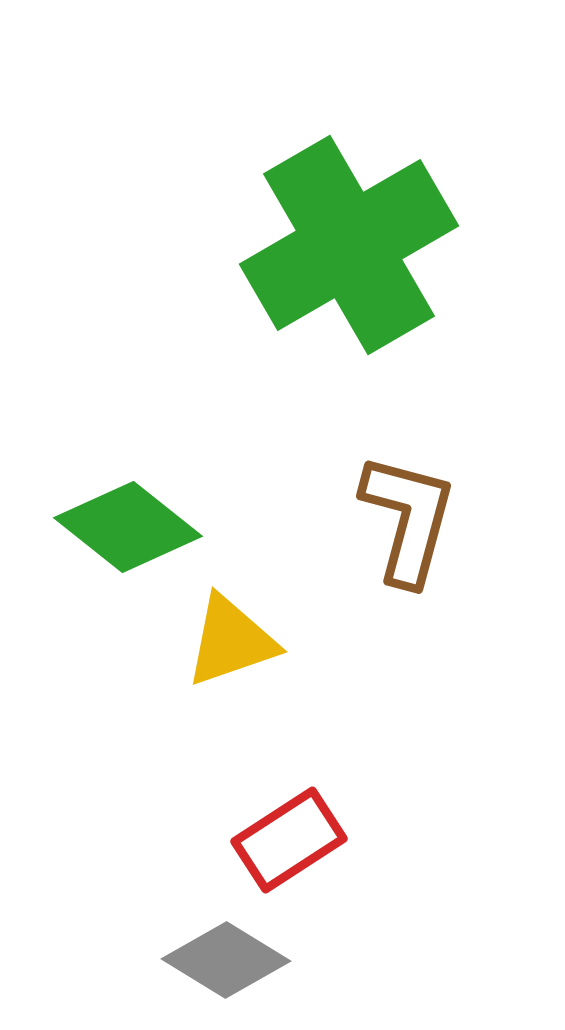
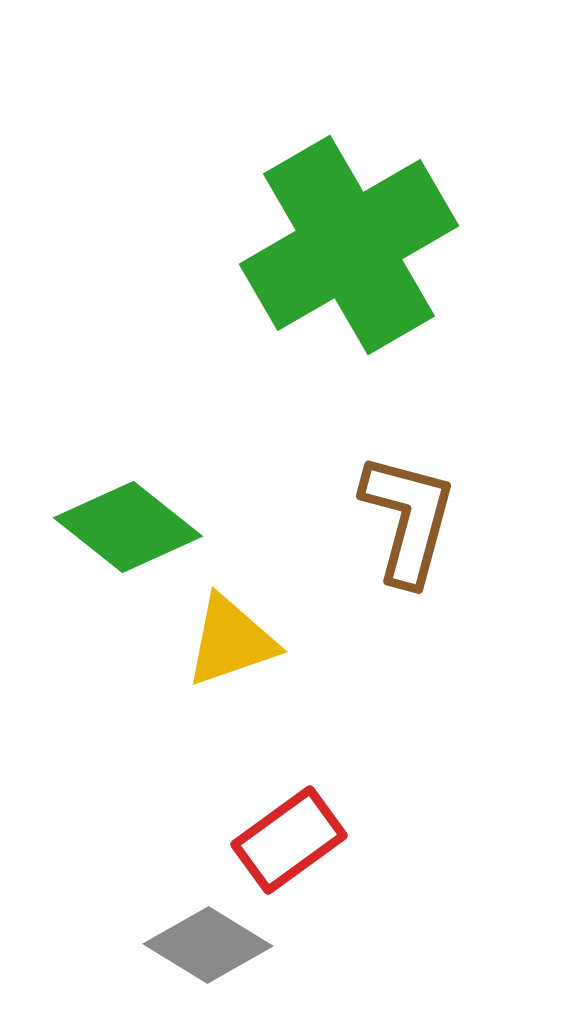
red rectangle: rotated 3 degrees counterclockwise
gray diamond: moved 18 px left, 15 px up
